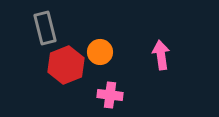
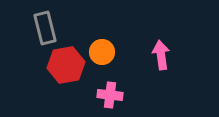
orange circle: moved 2 px right
red hexagon: rotated 12 degrees clockwise
